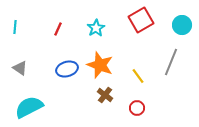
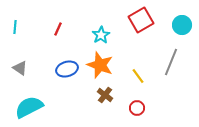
cyan star: moved 5 px right, 7 px down
